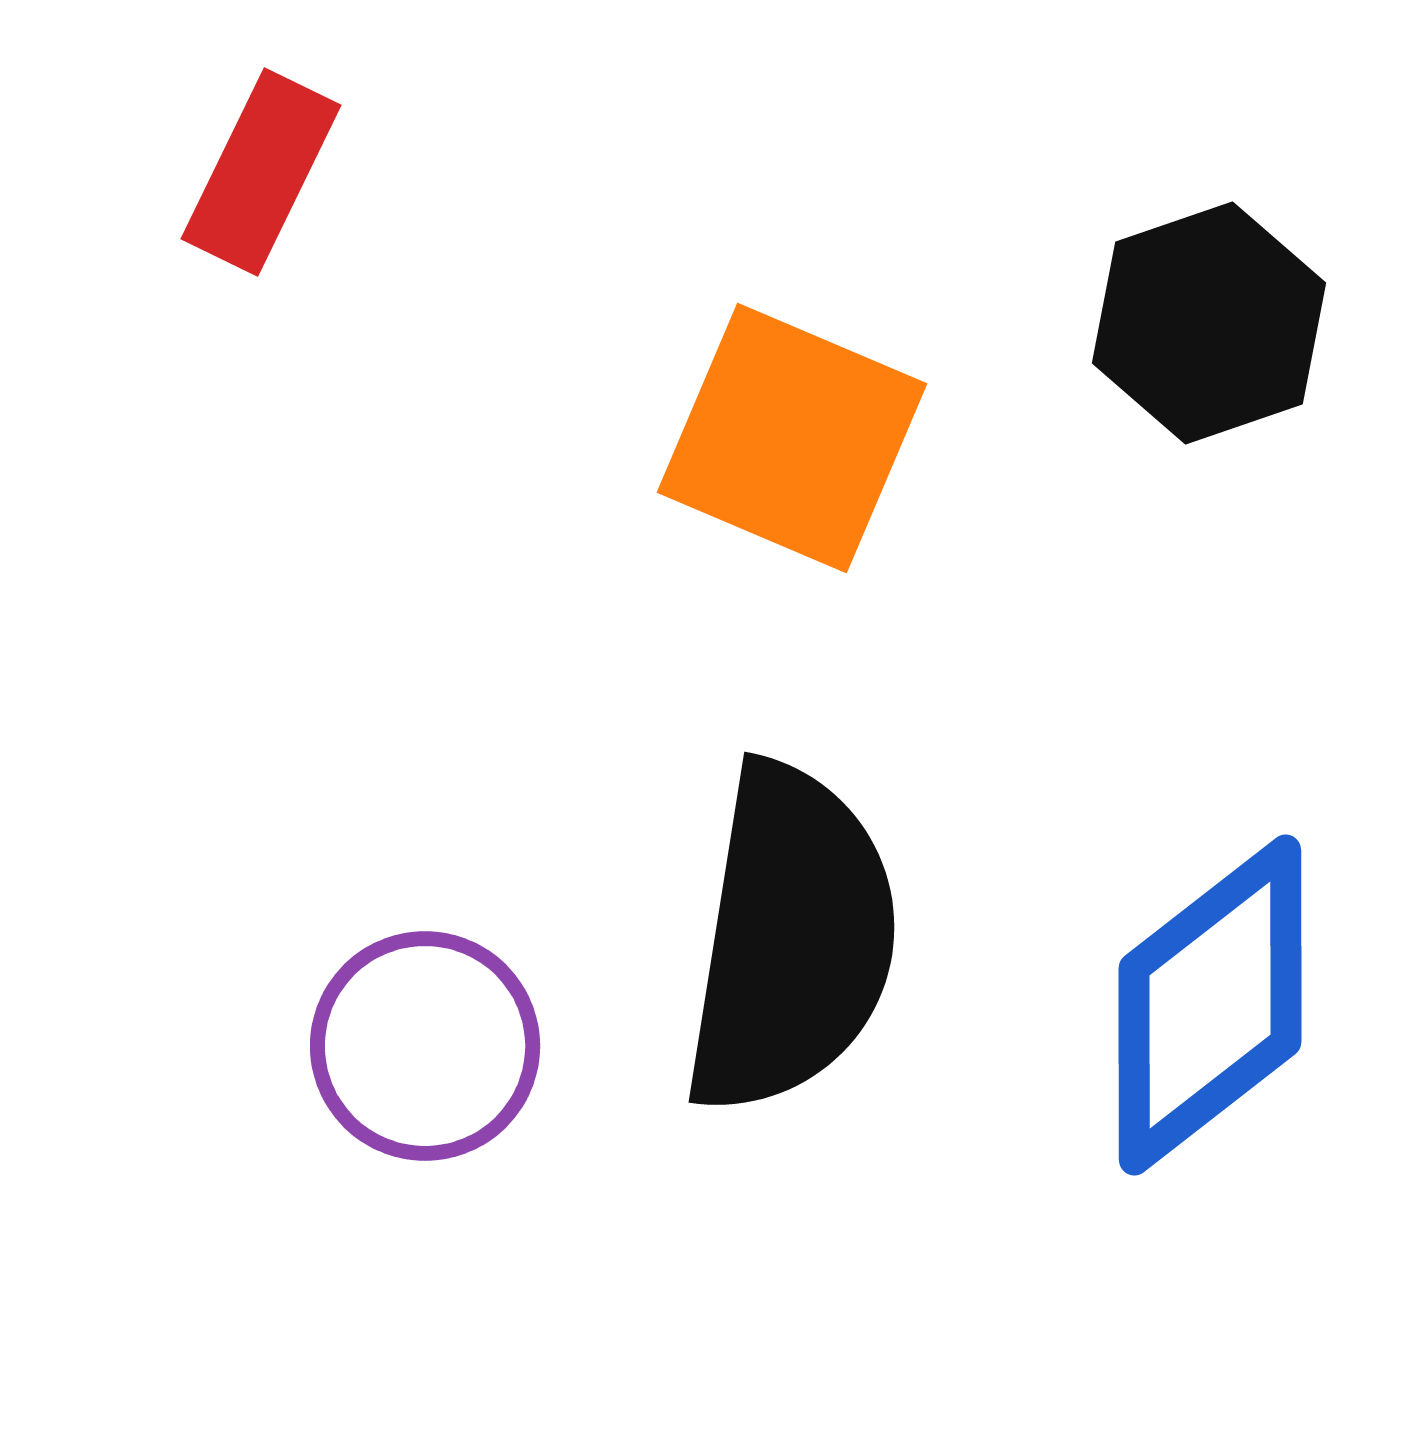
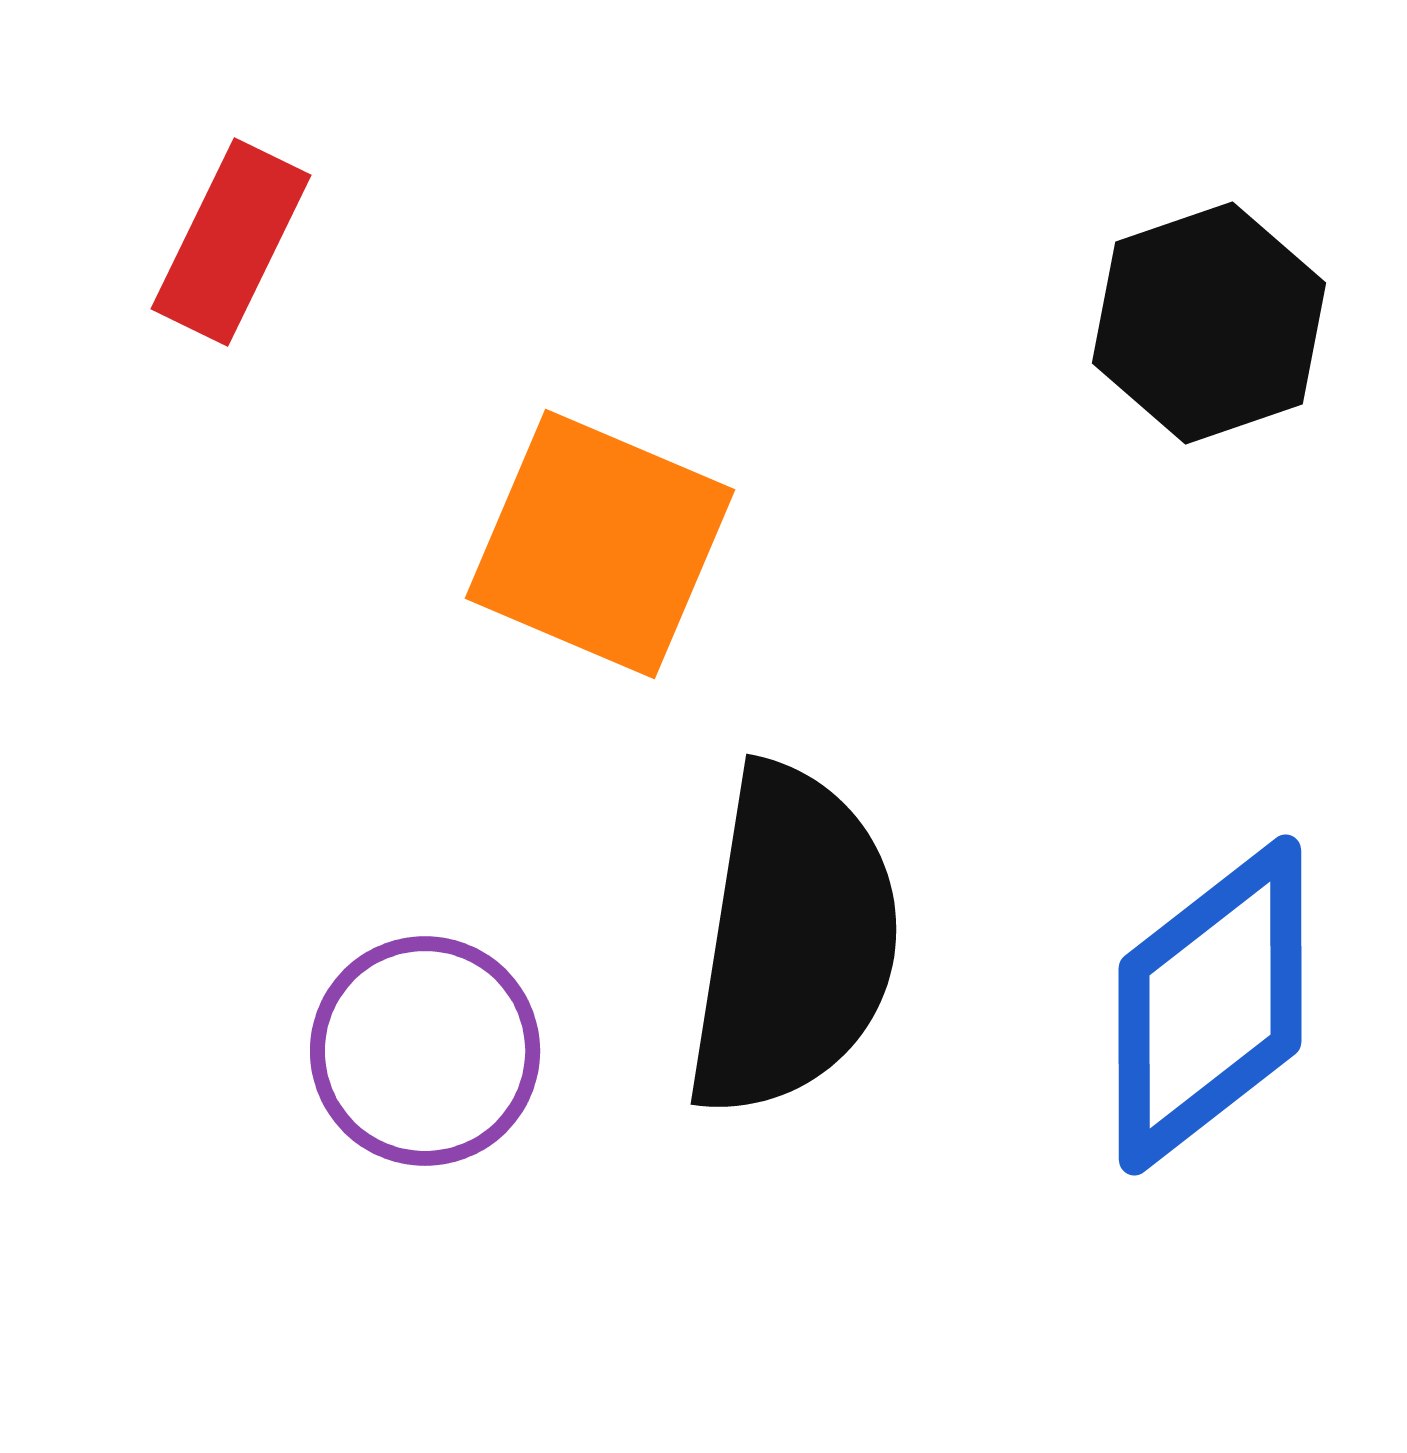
red rectangle: moved 30 px left, 70 px down
orange square: moved 192 px left, 106 px down
black semicircle: moved 2 px right, 2 px down
purple circle: moved 5 px down
